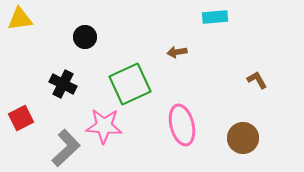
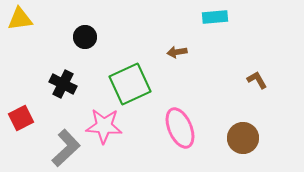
pink ellipse: moved 2 px left, 3 px down; rotated 9 degrees counterclockwise
